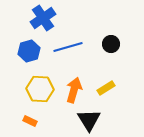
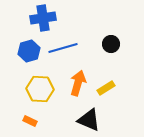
blue cross: rotated 25 degrees clockwise
blue line: moved 5 px left, 1 px down
orange arrow: moved 4 px right, 7 px up
black triangle: rotated 35 degrees counterclockwise
